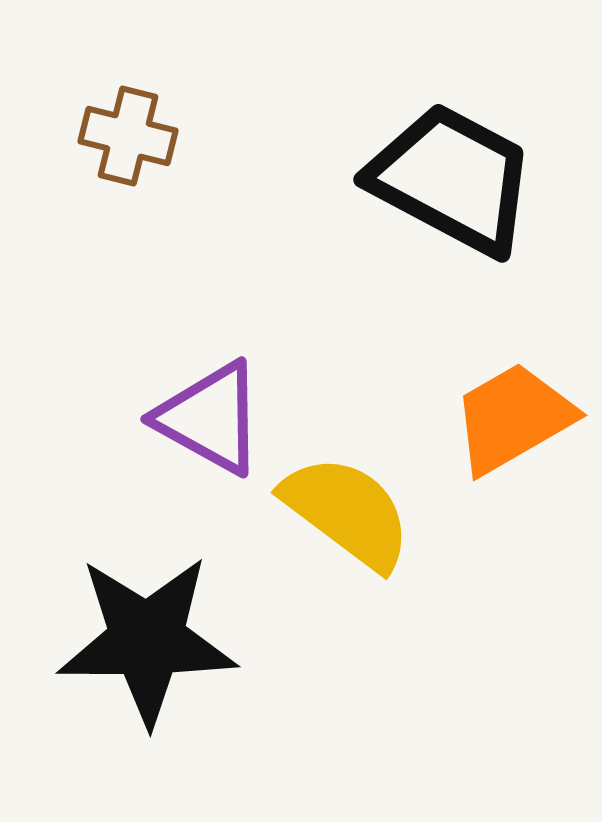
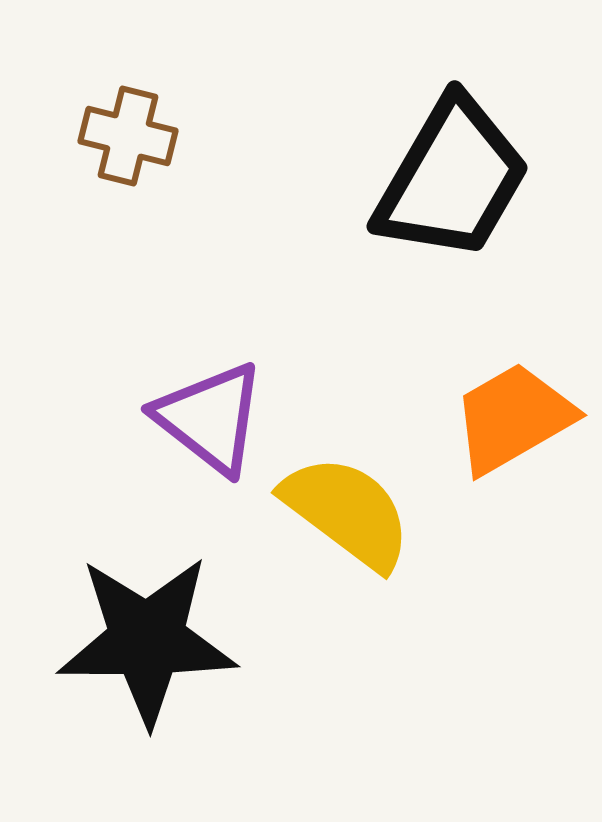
black trapezoid: rotated 92 degrees clockwise
purple triangle: rotated 9 degrees clockwise
